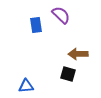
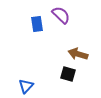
blue rectangle: moved 1 px right, 1 px up
brown arrow: rotated 18 degrees clockwise
blue triangle: rotated 42 degrees counterclockwise
